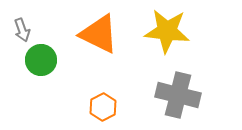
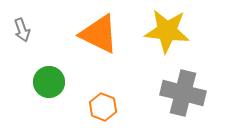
green circle: moved 8 px right, 22 px down
gray cross: moved 5 px right, 2 px up
orange hexagon: rotated 12 degrees counterclockwise
